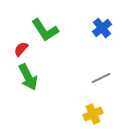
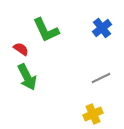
green L-shape: moved 1 px right; rotated 8 degrees clockwise
red semicircle: rotated 84 degrees clockwise
green arrow: moved 1 px left
